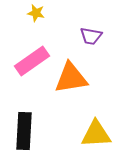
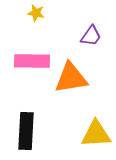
purple trapezoid: rotated 65 degrees counterclockwise
pink rectangle: rotated 36 degrees clockwise
black rectangle: moved 2 px right
